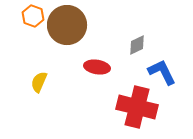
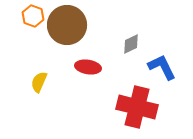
gray diamond: moved 6 px left, 1 px up
red ellipse: moved 9 px left
blue L-shape: moved 5 px up
